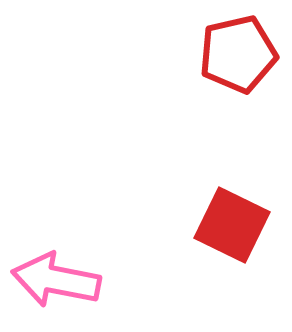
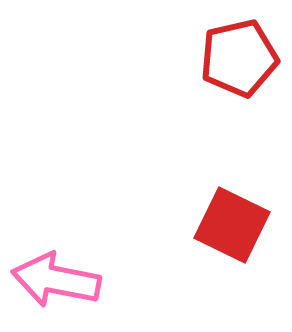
red pentagon: moved 1 px right, 4 px down
